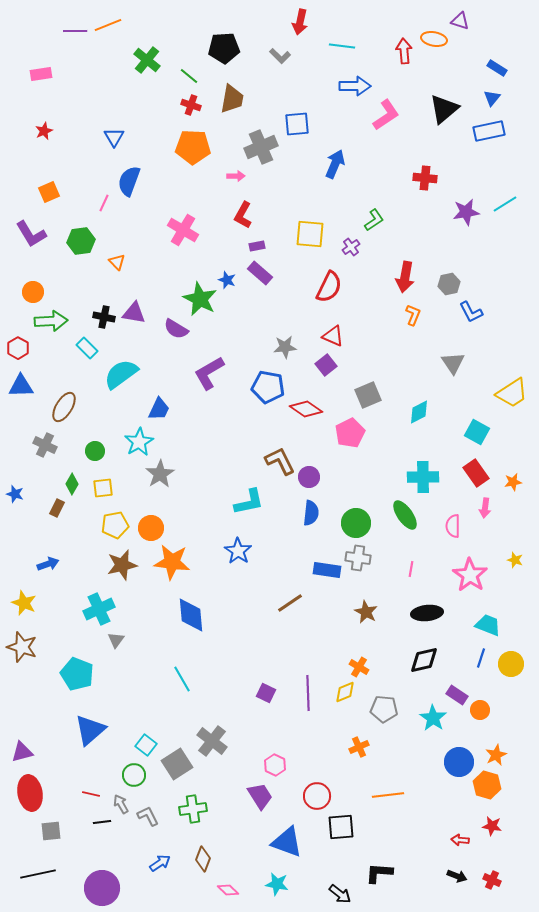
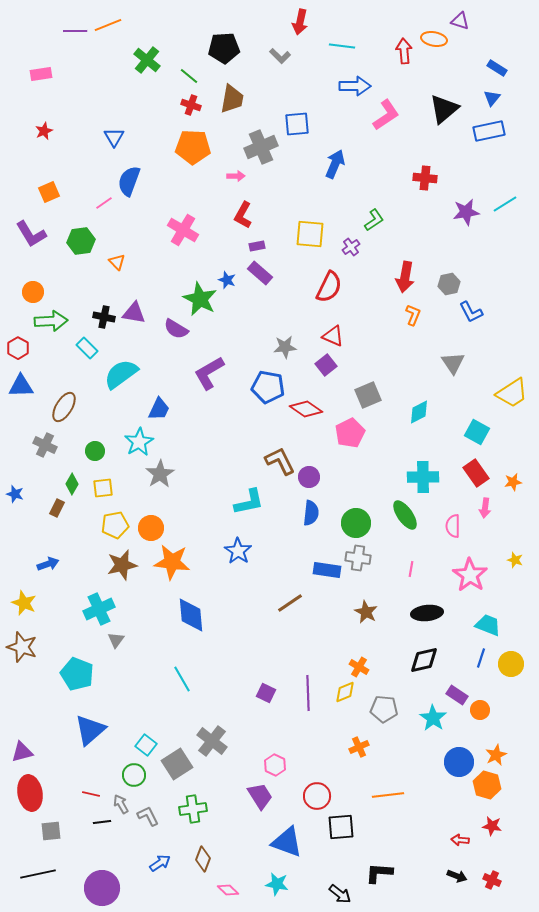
pink line at (104, 203): rotated 30 degrees clockwise
